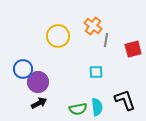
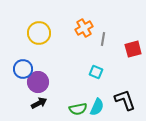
orange cross: moved 9 px left, 2 px down; rotated 24 degrees clockwise
yellow circle: moved 19 px left, 3 px up
gray line: moved 3 px left, 1 px up
cyan square: rotated 24 degrees clockwise
cyan semicircle: rotated 30 degrees clockwise
